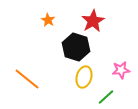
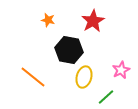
orange star: rotated 16 degrees counterclockwise
black hexagon: moved 7 px left, 3 px down; rotated 8 degrees counterclockwise
pink star: rotated 18 degrees counterclockwise
orange line: moved 6 px right, 2 px up
